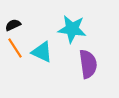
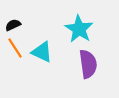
cyan star: moved 7 px right; rotated 24 degrees clockwise
